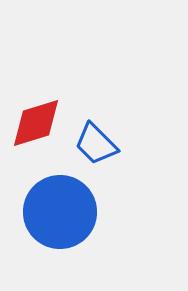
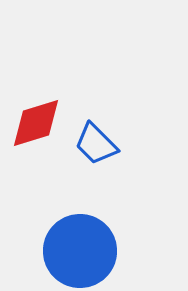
blue circle: moved 20 px right, 39 px down
